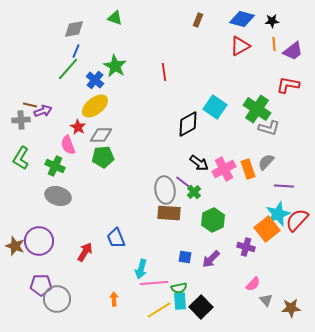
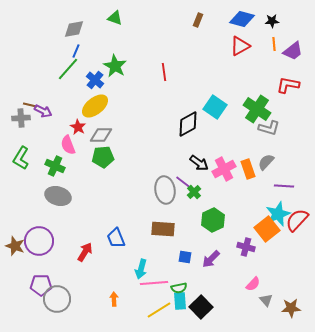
purple arrow at (43, 111): rotated 48 degrees clockwise
gray cross at (21, 120): moved 2 px up
brown rectangle at (169, 213): moved 6 px left, 16 px down
